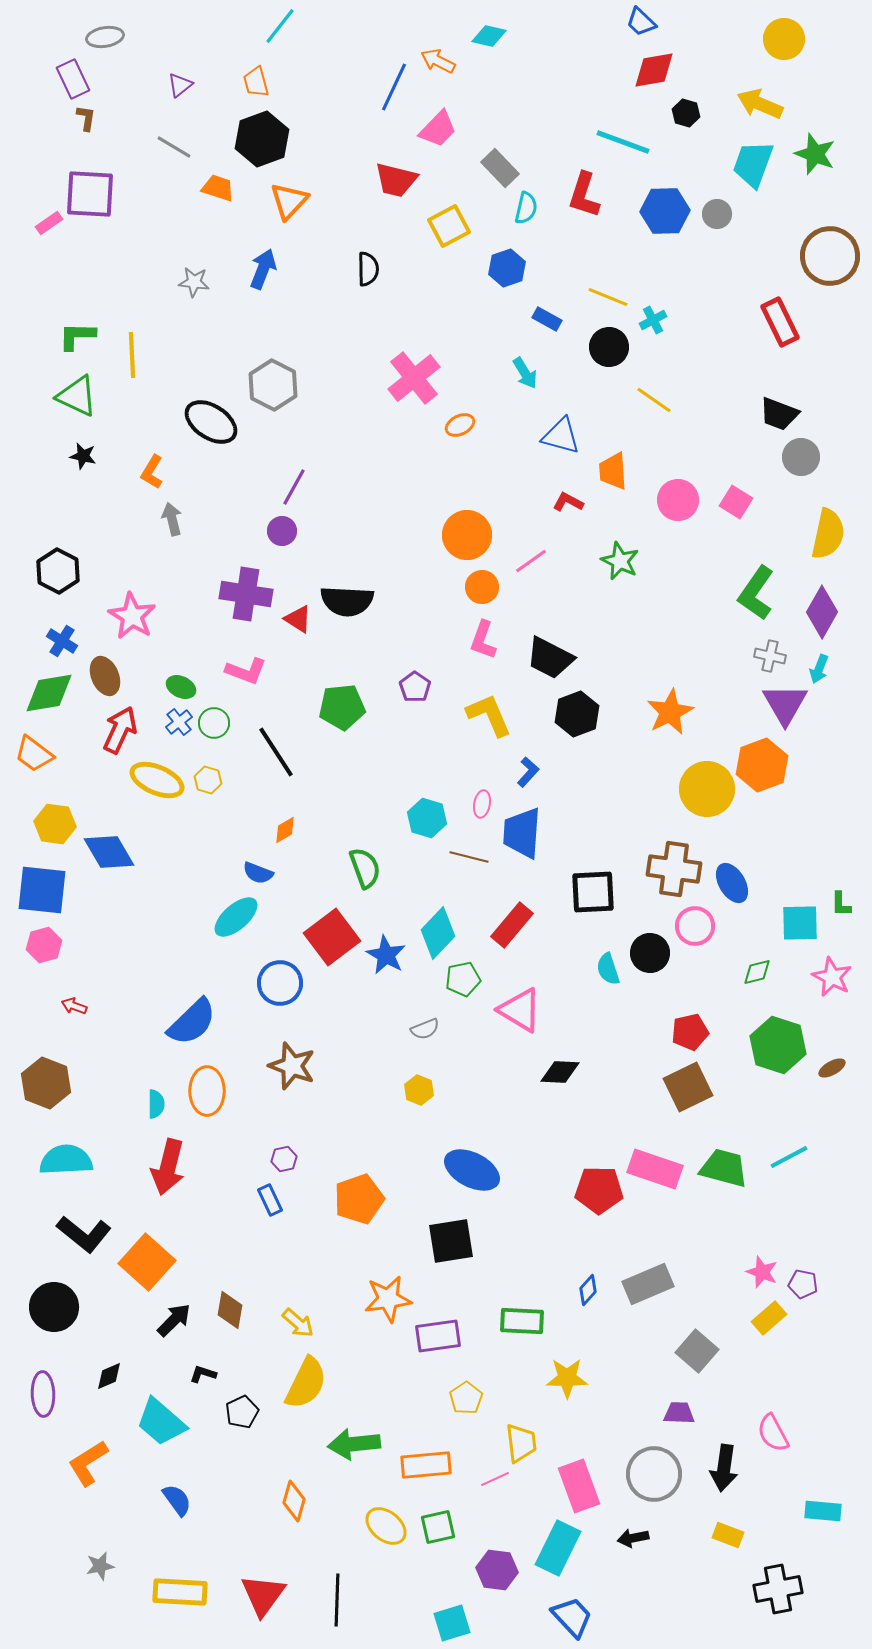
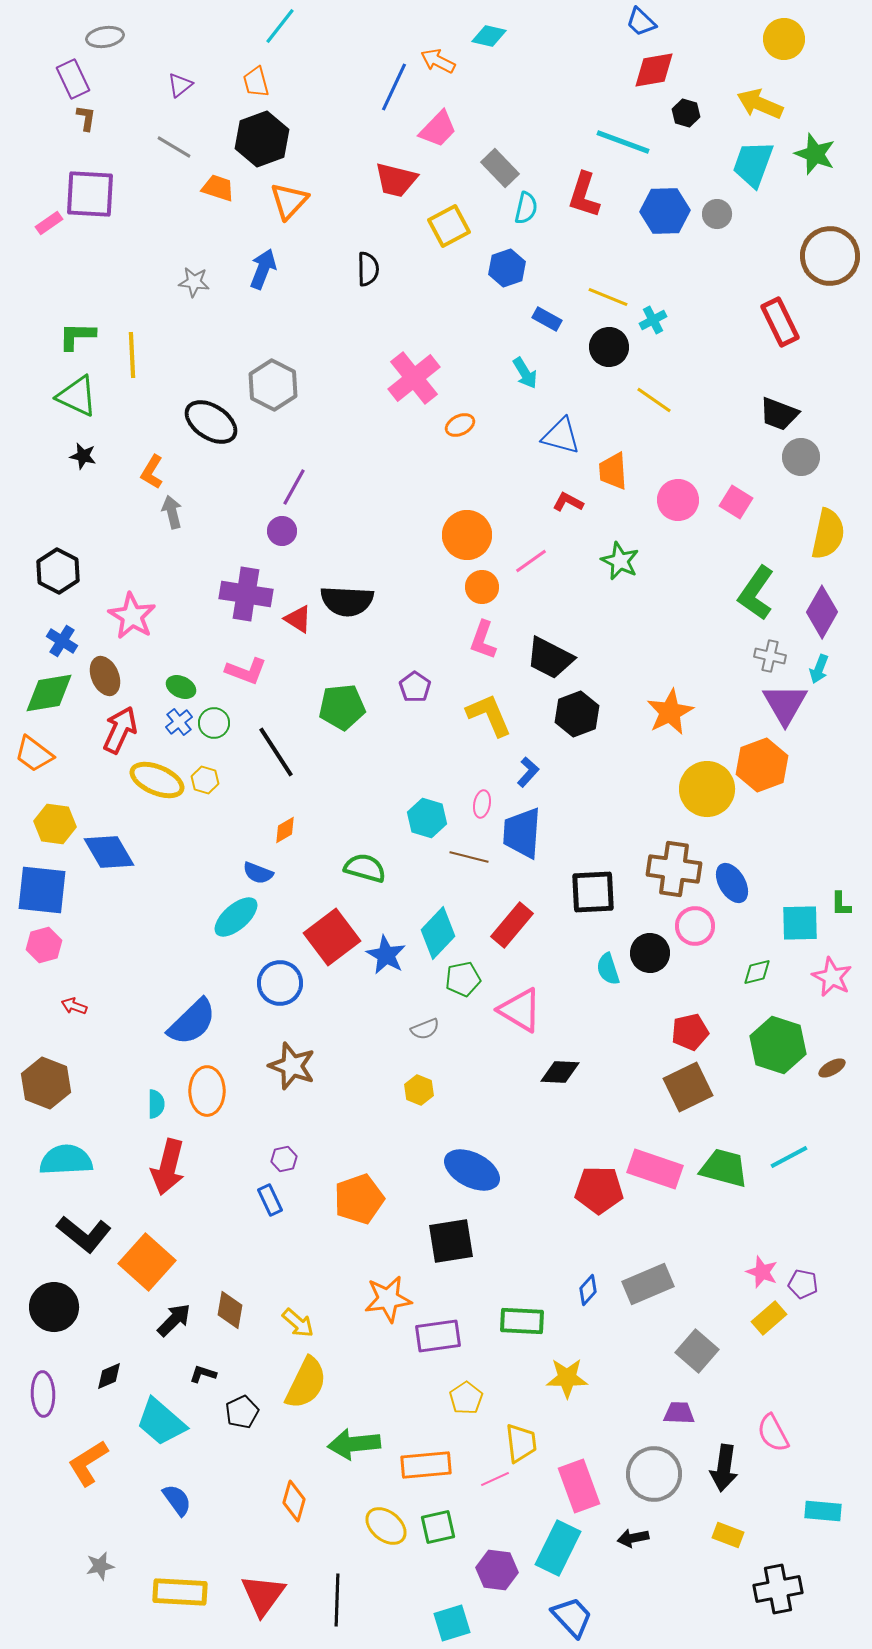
gray arrow at (172, 519): moved 7 px up
yellow hexagon at (208, 780): moved 3 px left
green semicircle at (365, 868): rotated 54 degrees counterclockwise
